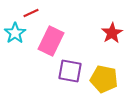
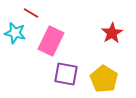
red line: rotated 56 degrees clockwise
cyan star: rotated 25 degrees counterclockwise
purple square: moved 4 px left, 3 px down
yellow pentagon: rotated 20 degrees clockwise
